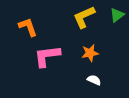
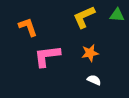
green triangle: rotated 42 degrees clockwise
